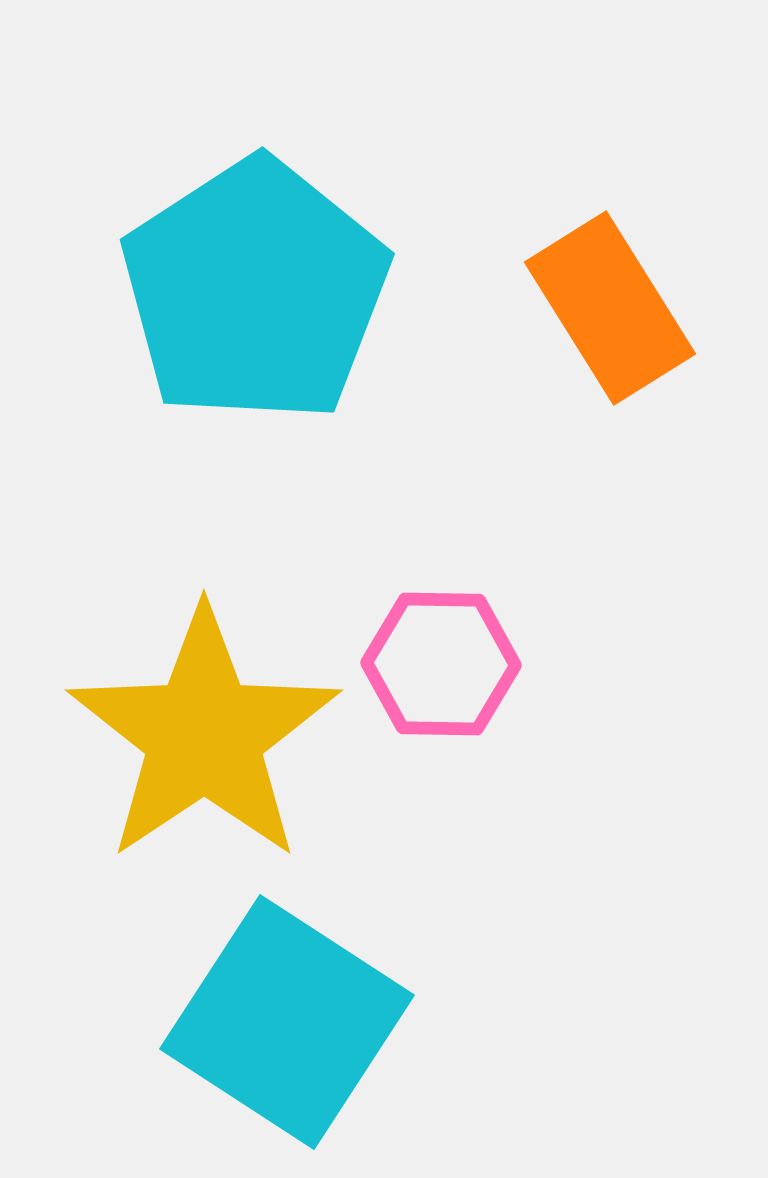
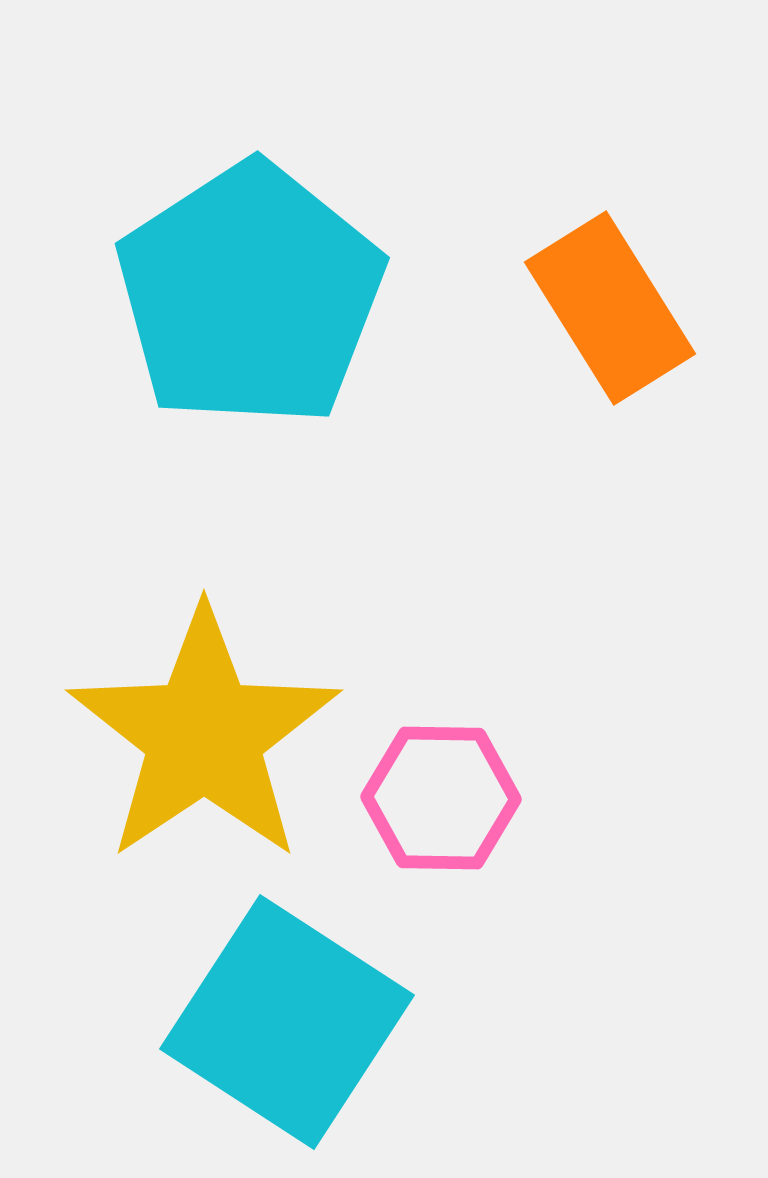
cyan pentagon: moved 5 px left, 4 px down
pink hexagon: moved 134 px down
